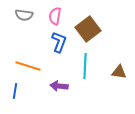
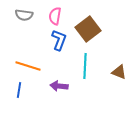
blue L-shape: moved 2 px up
brown triangle: rotated 14 degrees clockwise
blue line: moved 4 px right, 1 px up
